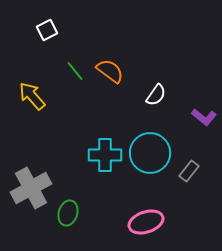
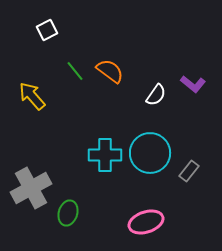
purple L-shape: moved 11 px left, 33 px up
